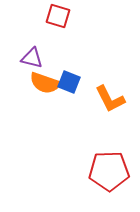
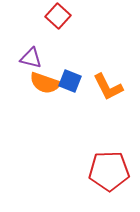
red square: rotated 25 degrees clockwise
purple triangle: moved 1 px left
blue square: moved 1 px right, 1 px up
orange L-shape: moved 2 px left, 12 px up
